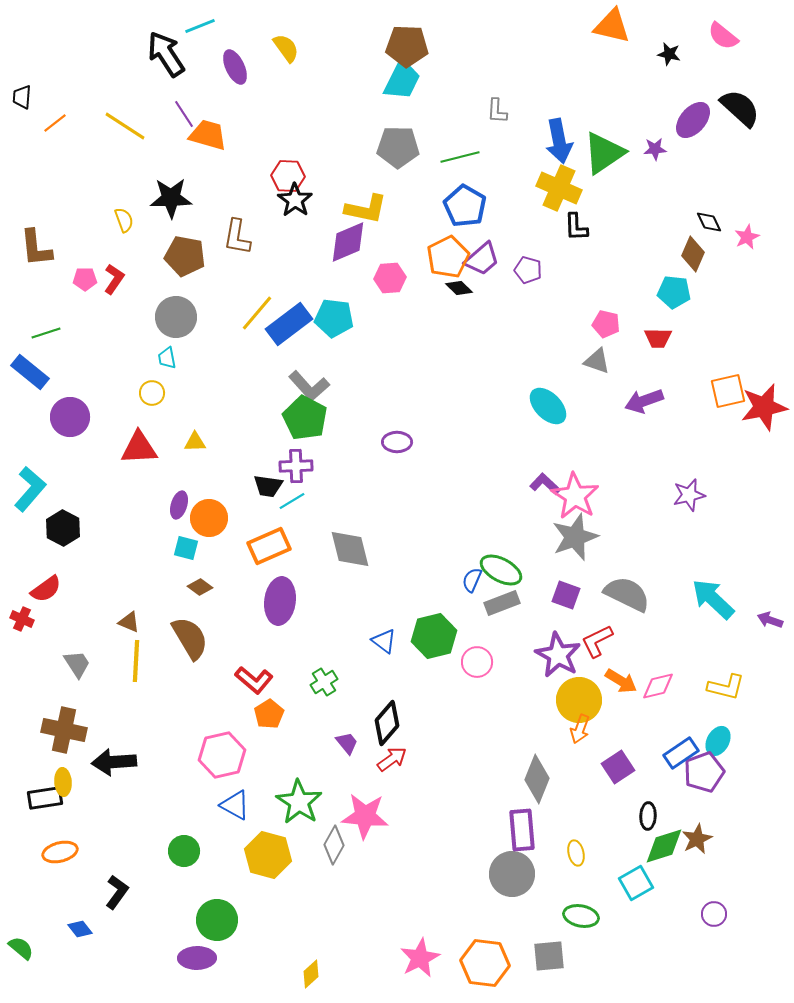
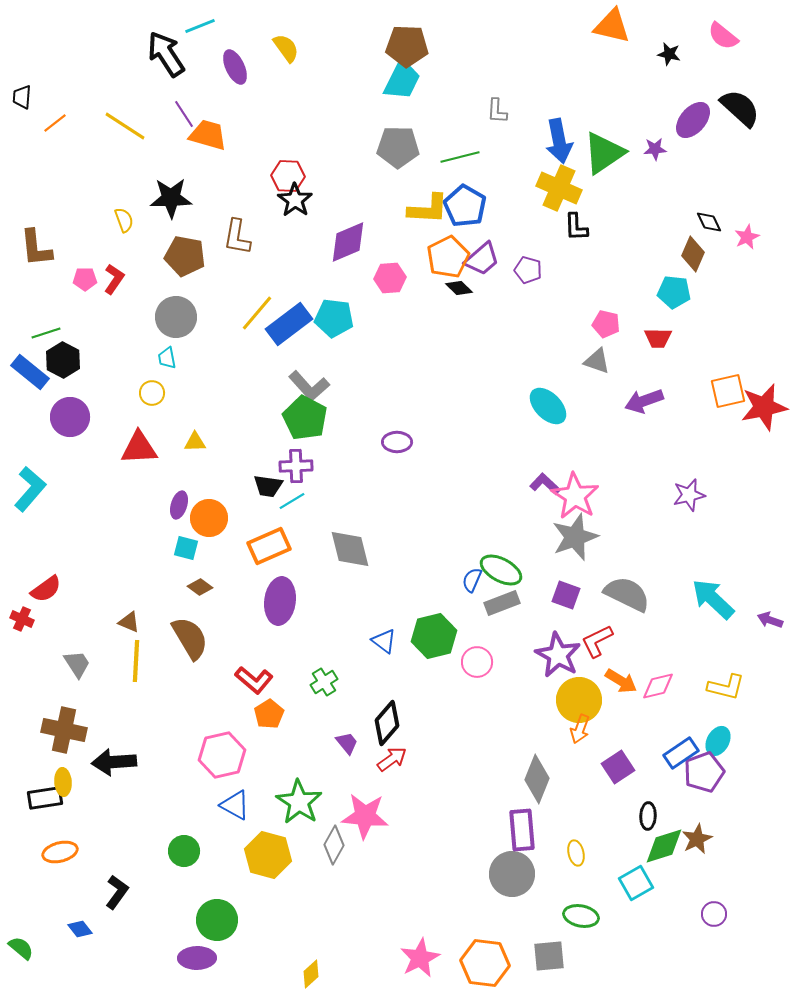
yellow L-shape at (366, 209): moved 62 px right; rotated 9 degrees counterclockwise
black hexagon at (63, 528): moved 168 px up
